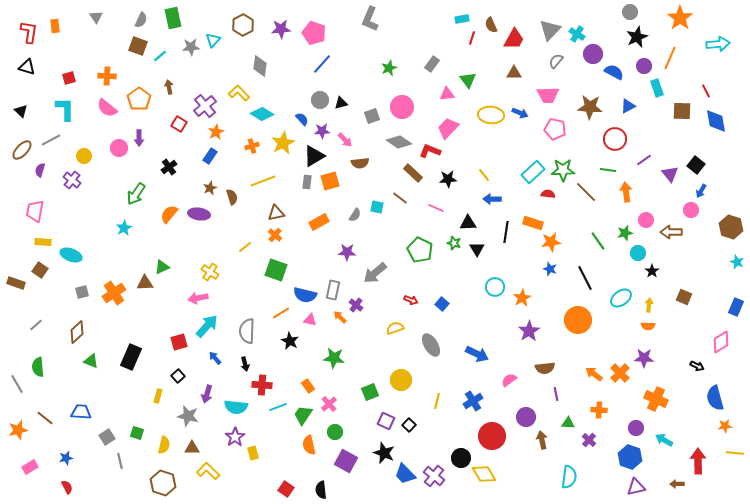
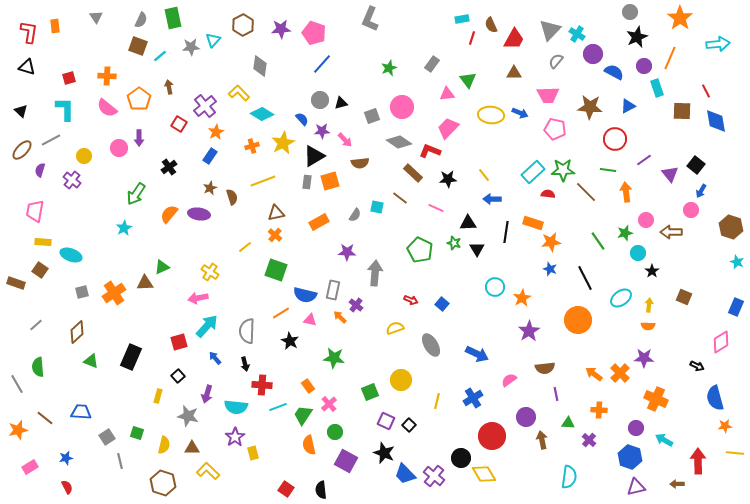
gray arrow at (375, 273): rotated 135 degrees clockwise
blue cross at (473, 401): moved 3 px up
